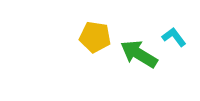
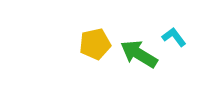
yellow pentagon: moved 7 px down; rotated 20 degrees counterclockwise
